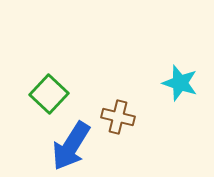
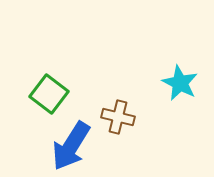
cyan star: rotated 9 degrees clockwise
green square: rotated 6 degrees counterclockwise
